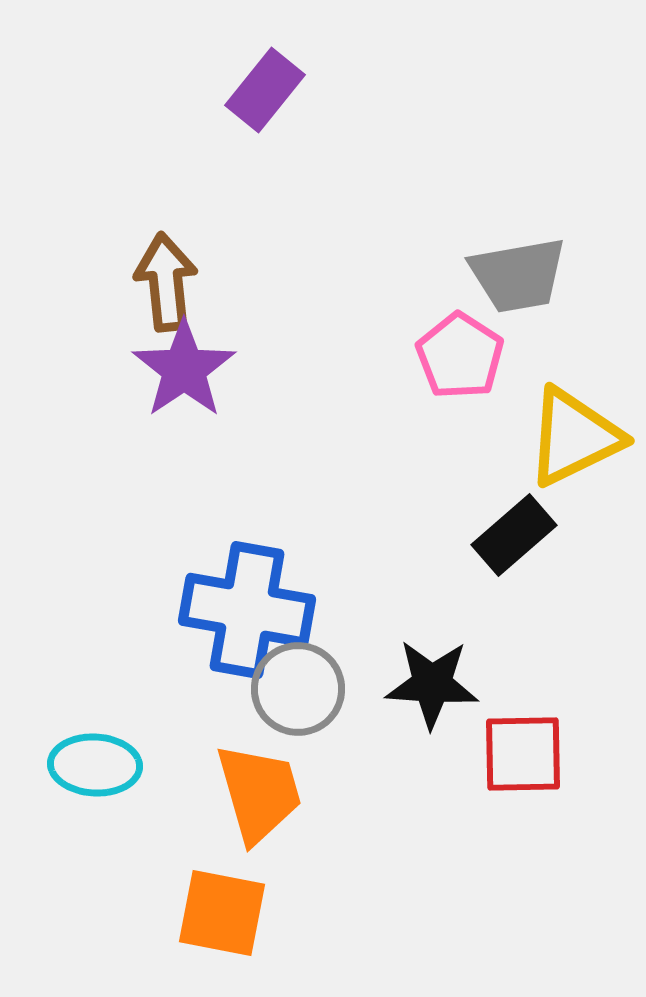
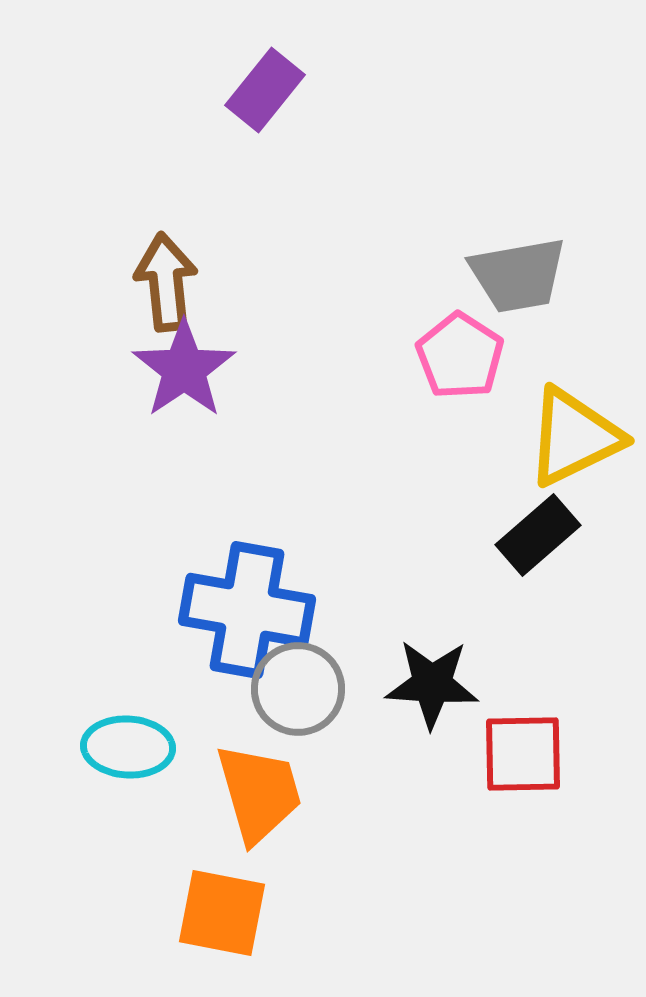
black rectangle: moved 24 px right
cyan ellipse: moved 33 px right, 18 px up
